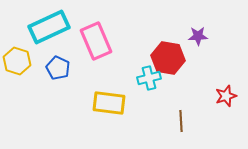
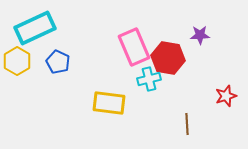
cyan rectangle: moved 14 px left, 1 px down
purple star: moved 2 px right, 1 px up
pink rectangle: moved 38 px right, 6 px down
yellow hexagon: rotated 12 degrees clockwise
blue pentagon: moved 6 px up
cyan cross: moved 1 px down
brown line: moved 6 px right, 3 px down
